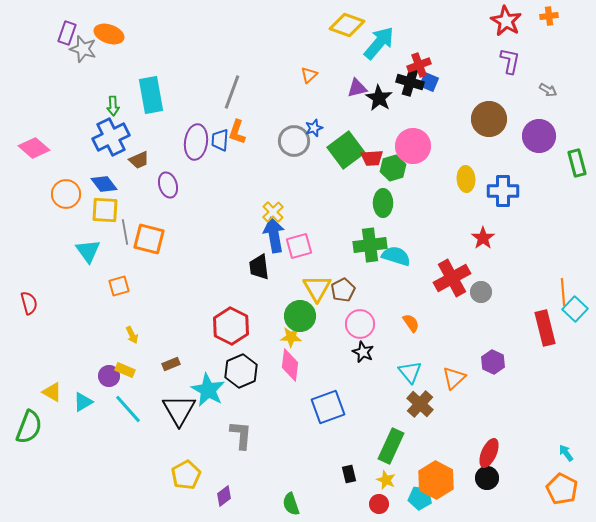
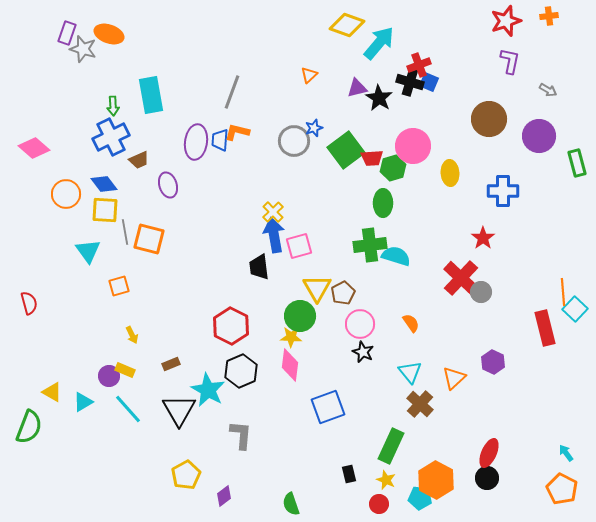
red star at (506, 21): rotated 24 degrees clockwise
orange L-shape at (237, 132): rotated 85 degrees clockwise
yellow ellipse at (466, 179): moved 16 px left, 6 px up
red cross at (452, 278): moved 9 px right; rotated 18 degrees counterclockwise
brown pentagon at (343, 290): moved 3 px down
